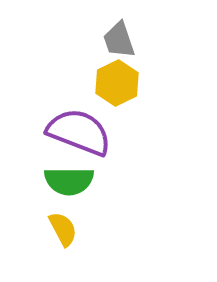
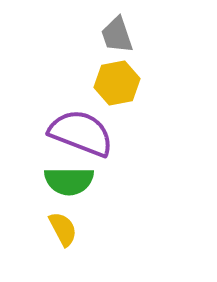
gray trapezoid: moved 2 px left, 5 px up
yellow hexagon: rotated 15 degrees clockwise
purple semicircle: moved 2 px right, 1 px down
